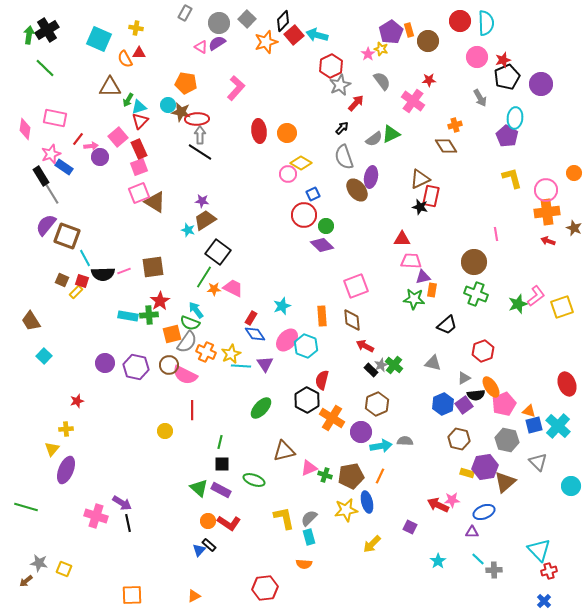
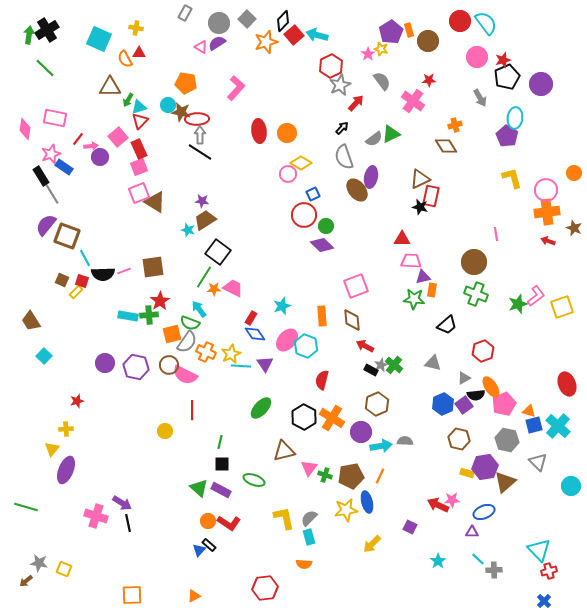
cyan semicircle at (486, 23): rotated 35 degrees counterclockwise
cyan arrow at (196, 310): moved 3 px right, 1 px up
black rectangle at (371, 370): rotated 16 degrees counterclockwise
black hexagon at (307, 400): moved 3 px left, 17 px down
pink triangle at (309, 468): rotated 30 degrees counterclockwise
